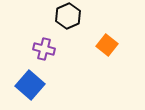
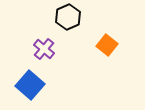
black hexagon: moved 1 px down
purple cross: rotated 25 degrees clockwise
